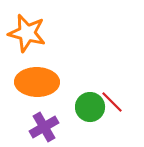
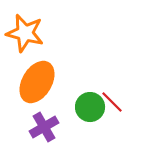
orange star: moved 2 px left
orange ellipse: rotated 60 degrees counterclockwise
